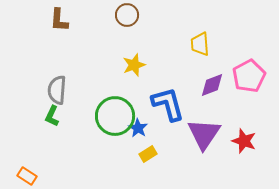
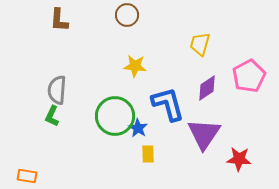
yellow trapezoid: rotated 20 degrees clockwise
yellow star: moved 1 px right, 1 px down; rotated 25 degrees clockwise
purple diamond: moved 5 px left, 3 px down; rotated 12 degrees counterclockwise
red star: moved 5 px left, 18 px down; rotated 15 degrees counterclockwise
yellow rectangle: rotated 60 degrees counterclockwise
orange rectangle: rotated 24 degrees counterclockwise
